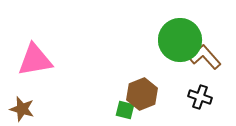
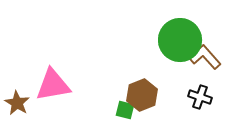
pink triangle: moved 18 px right, 25 px down
brown hexagon: moved 1 px down
brown star: moved 5 px left, 6 px up; rotated 15 degrees clockwise
